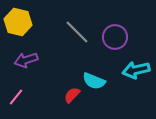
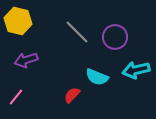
yellow hexagon: moved 1 px up
cyan semicircle: moved 3 px right, 4 px up
